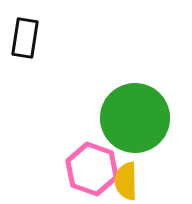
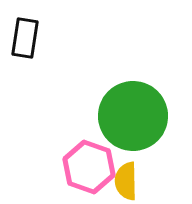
green circle: moved 2 px left, 2 px up
pink hexagon: moved 3 px left, 2 px up
